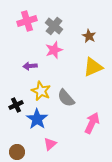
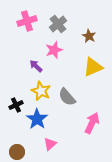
gray cross: moved 4 px right, 2 px up; rotated 12 degrees clockwise
purple arrow: moved 6 px right; rotated 48 degrees clockwise
gray semicircle: moved 1 px right, 1 px up
